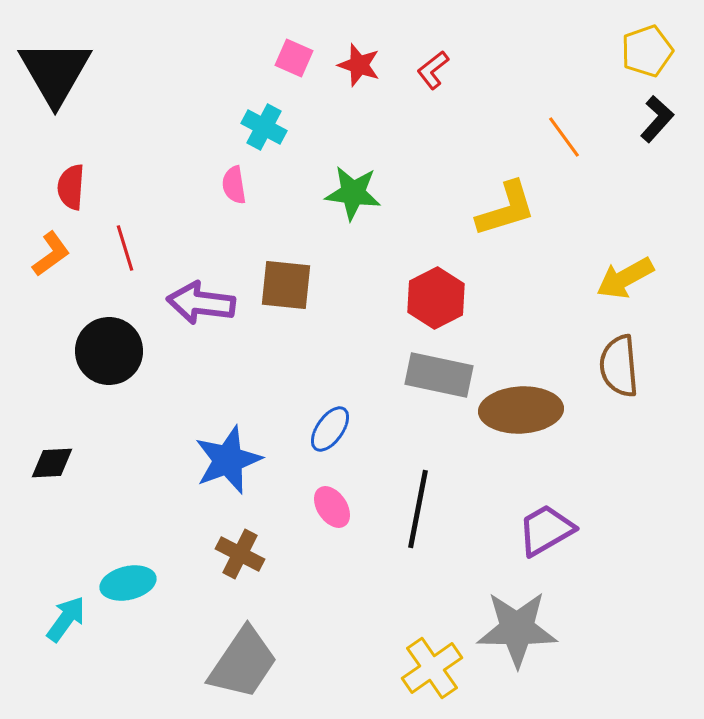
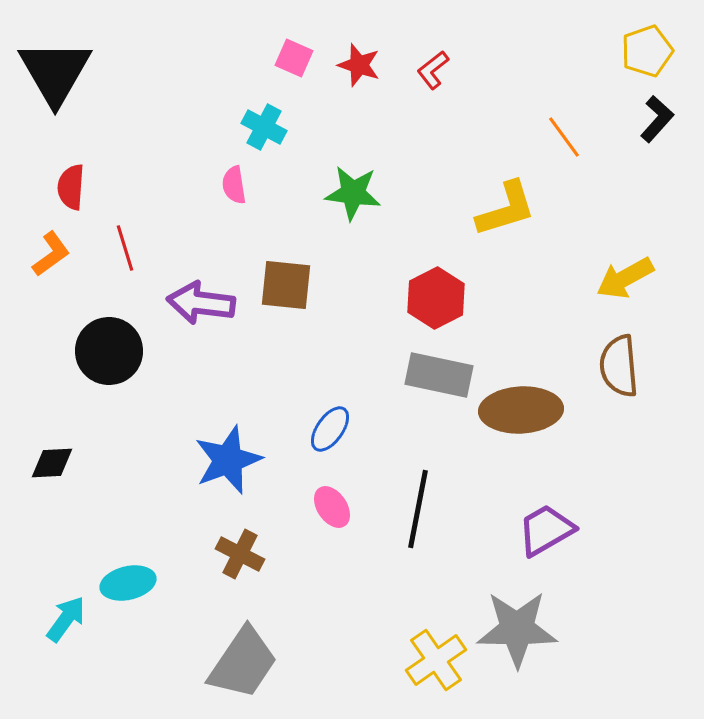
yellow cross: moved 4 px right, 8 px up
